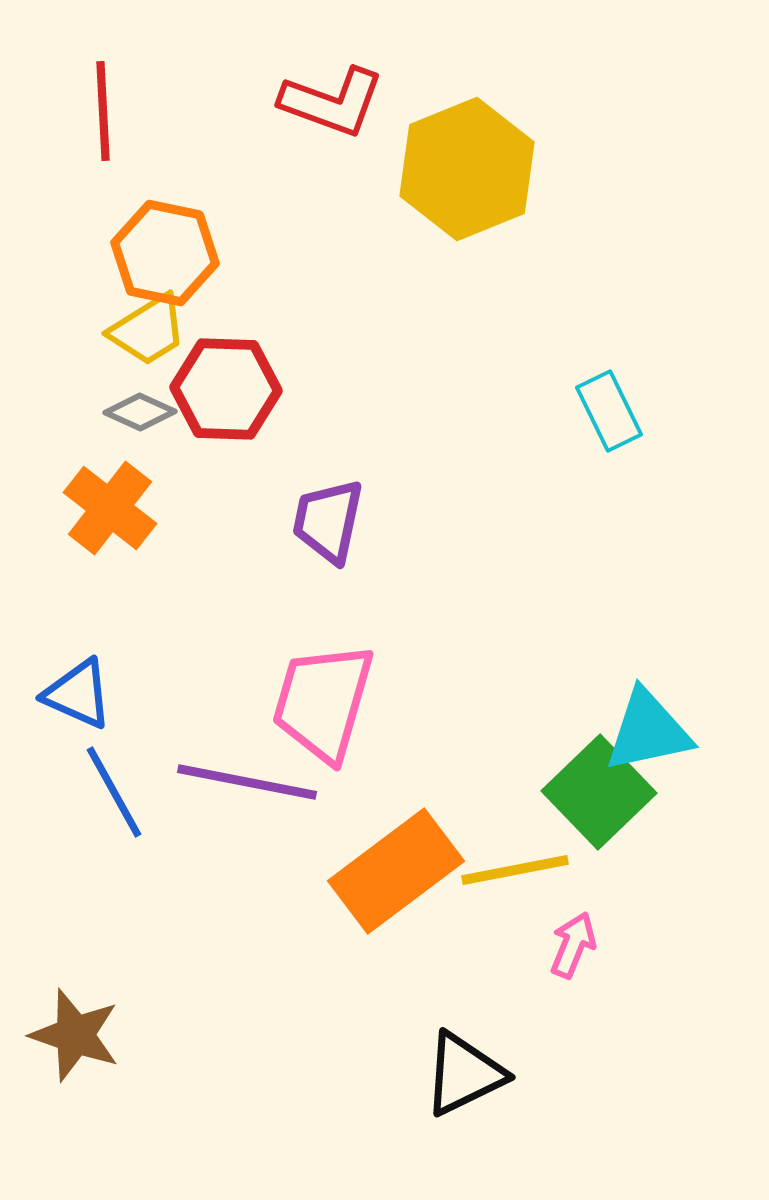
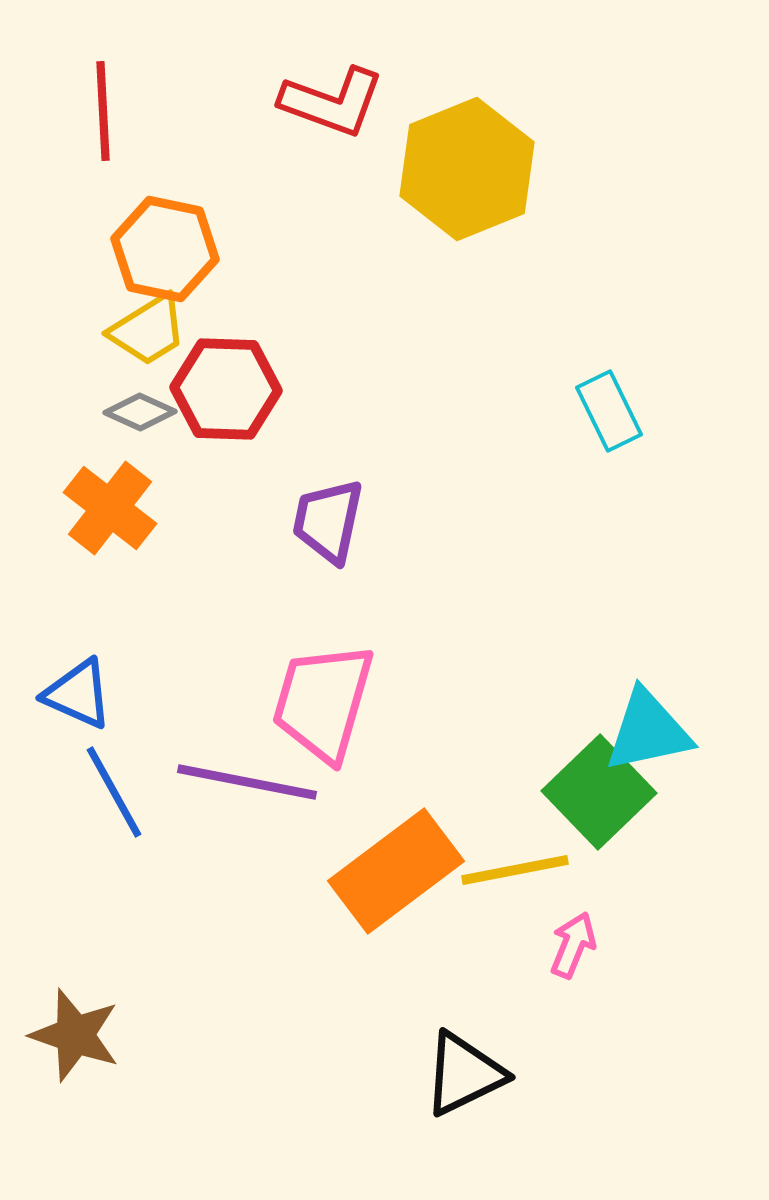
orange hexagon: moved 4 px up
